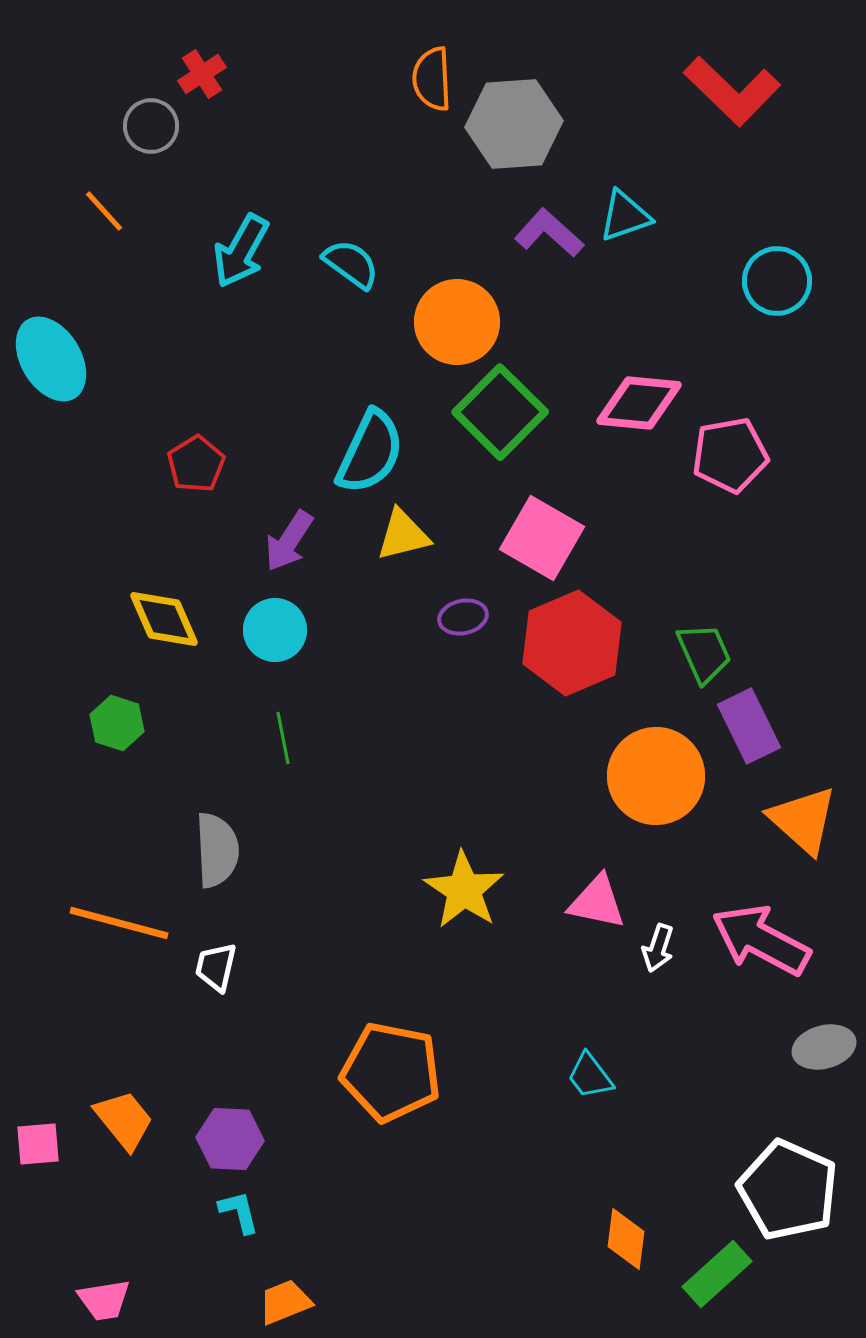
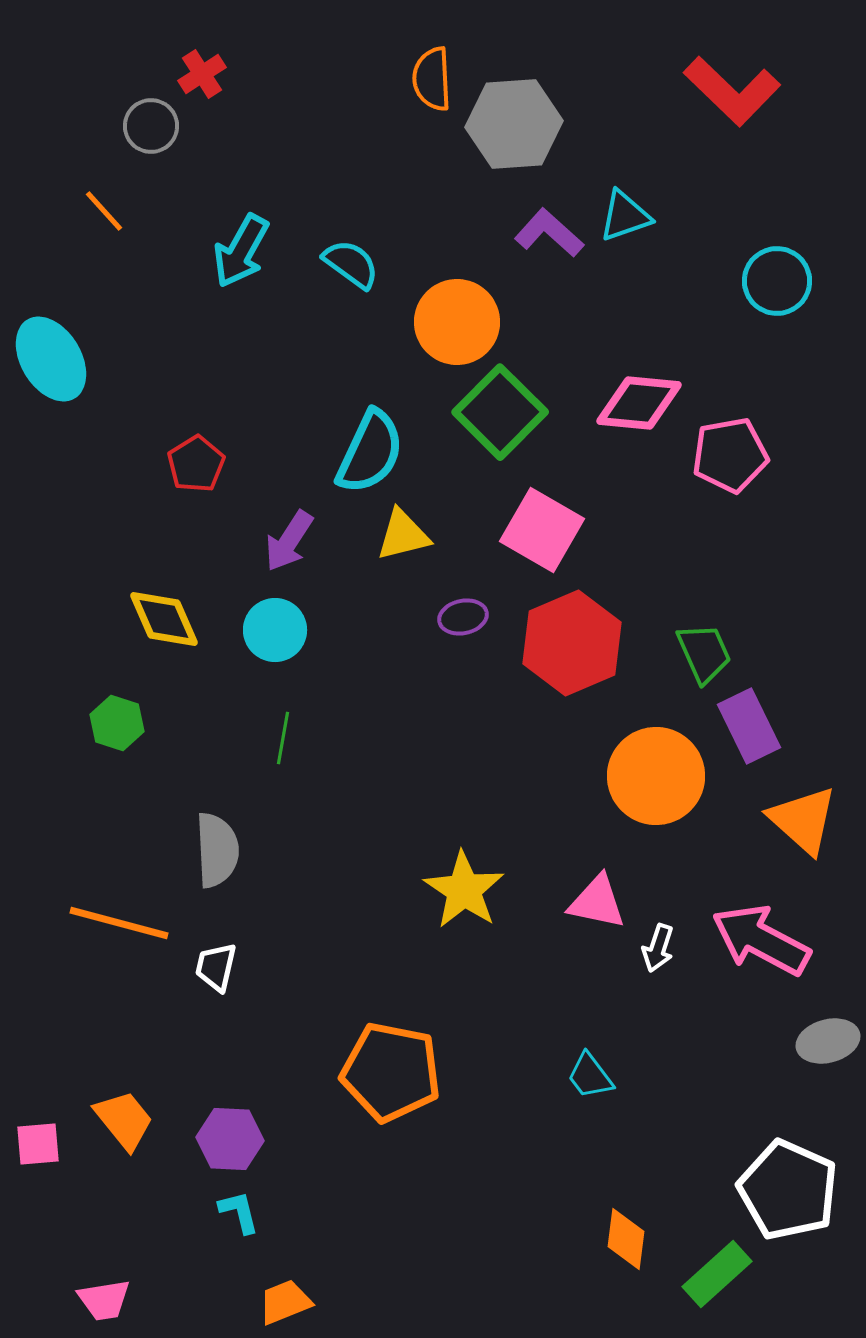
pink square at (542, 538): moved 8 px up
green line at (283, 738): rotated 21 degrees clockwise
gray ellipse at (824, 1047): moved 4 px right, 6 px up
